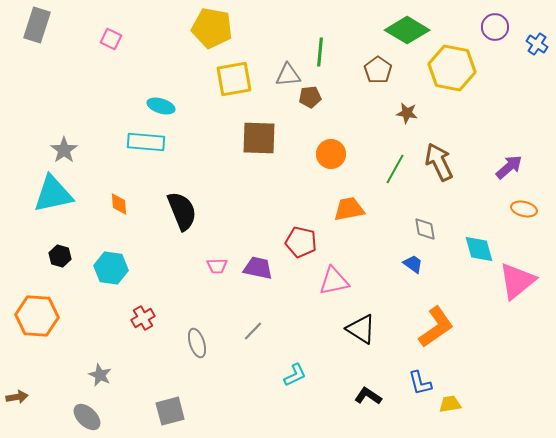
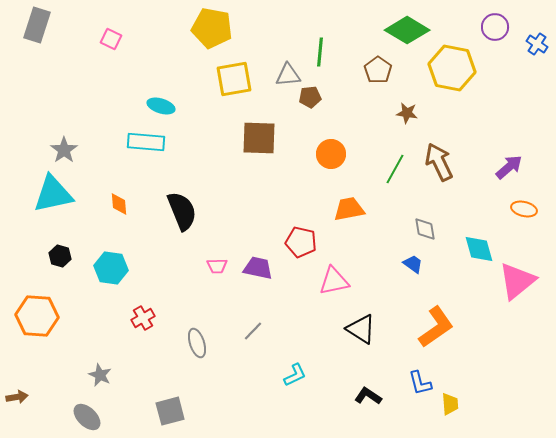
yellow trapezoid at (450, 404): rotated 95 degrees clockwise
